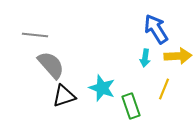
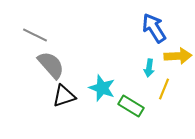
blue arrow: moved 2 px left, 1 px up
gray line: rotated 20 degrees clockwise
cyan arrow: moved 4 px right, 10 px down
green rectangle: rotated 40 degrees counterclockwise
